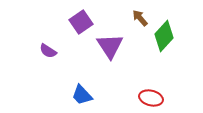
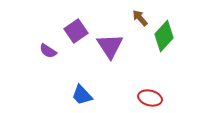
purple square: moved 5 px left, 9 px down
red ellipse: moved 1 px left
